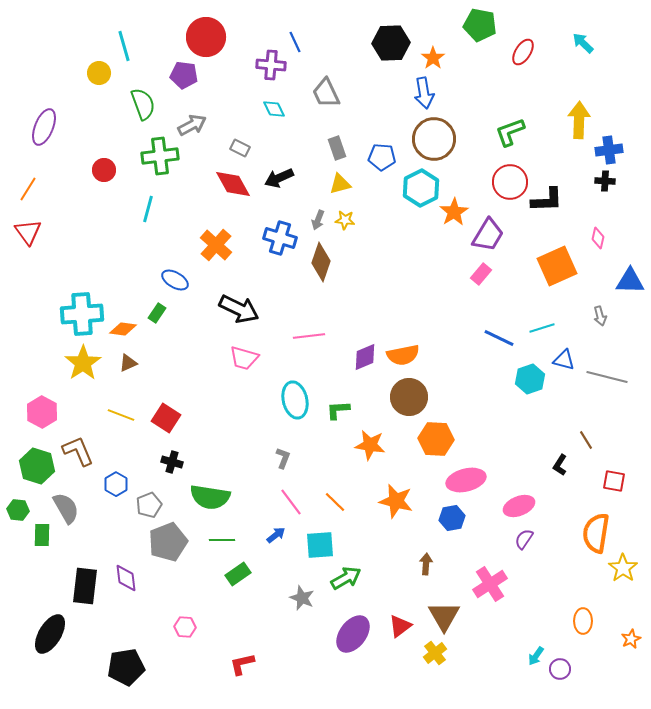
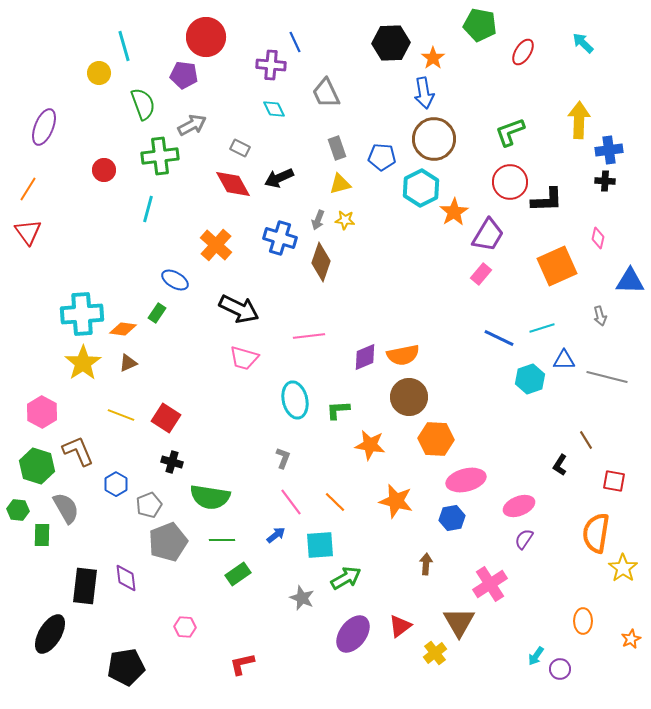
blue triangle at (564, 360): rotated 15 degrees counterclockwise
brown triangle at (444, 616): moved 15 px right, 6 px down
